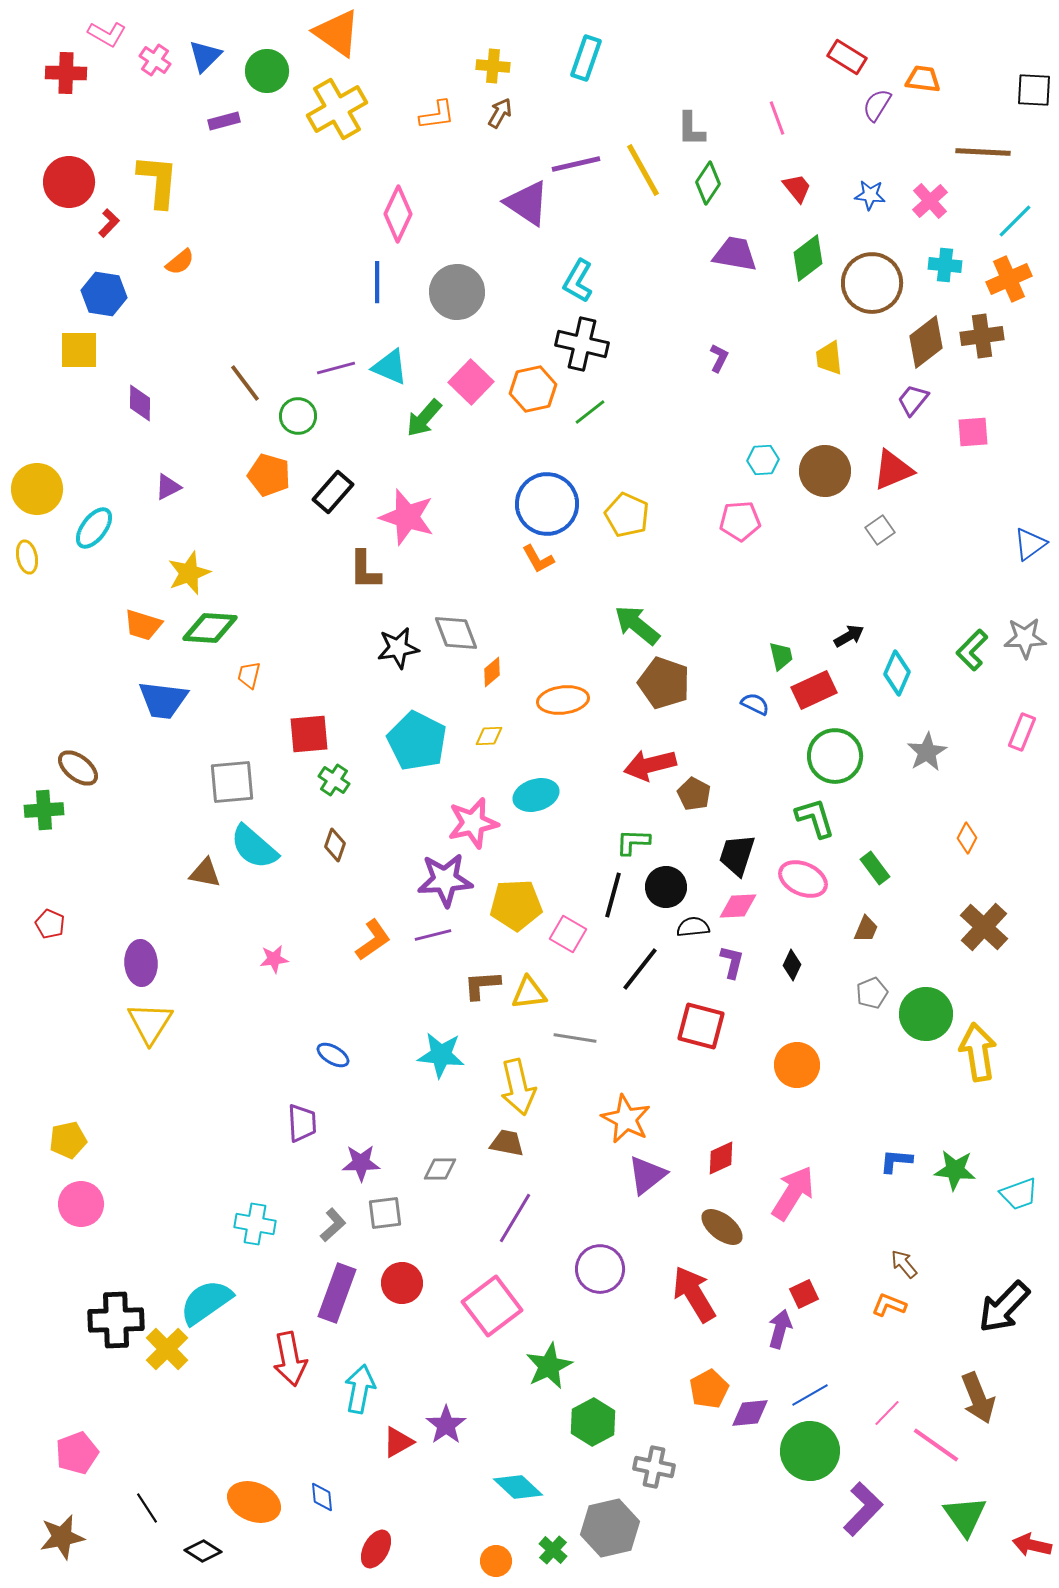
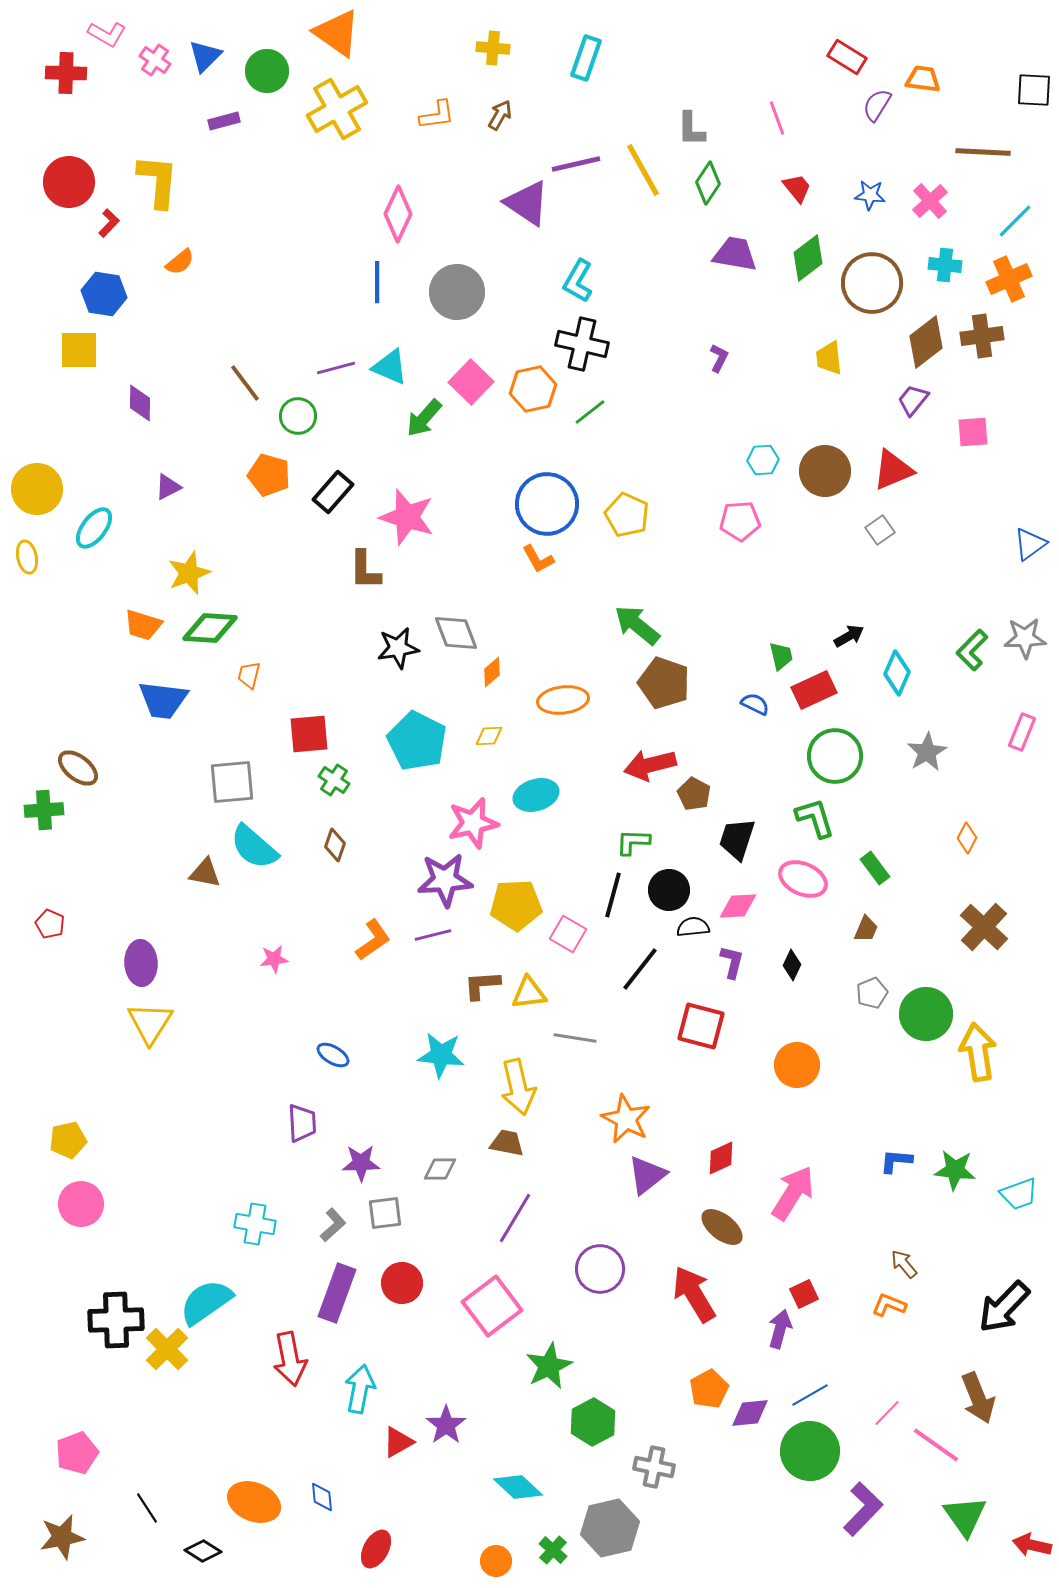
yellow cross at (493, 66): moved 18 px up
brown arrow at (500, 113): moved 2 px down
black trapezoid at (737, 855): moved 16 px up
black circle at (666, 887): moved 3 px right, 3 px down
